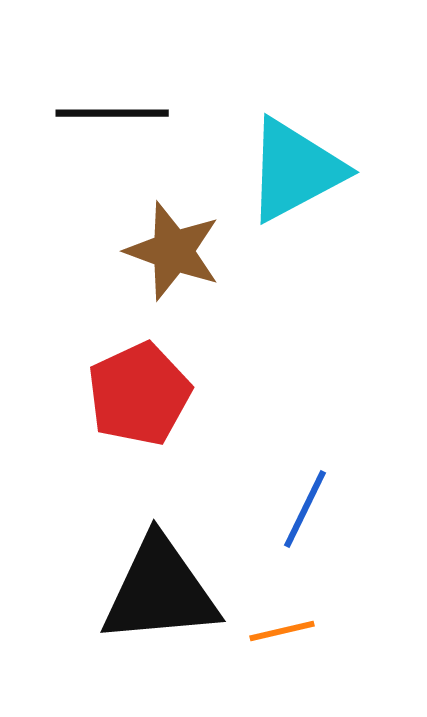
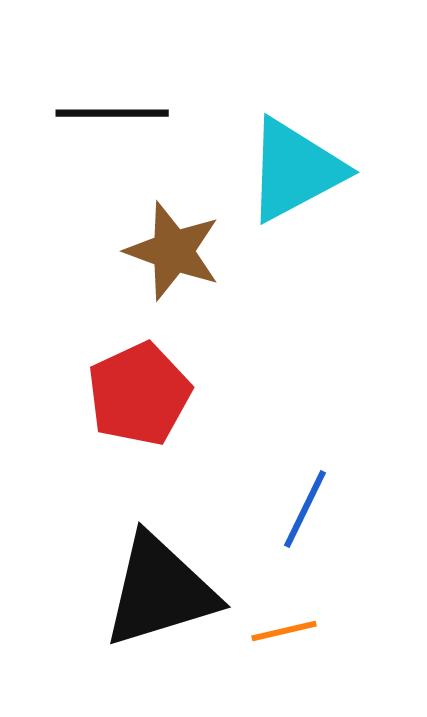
black triangle: rotated 12 degrees counterclockwise
orange line: moved 2 px right
